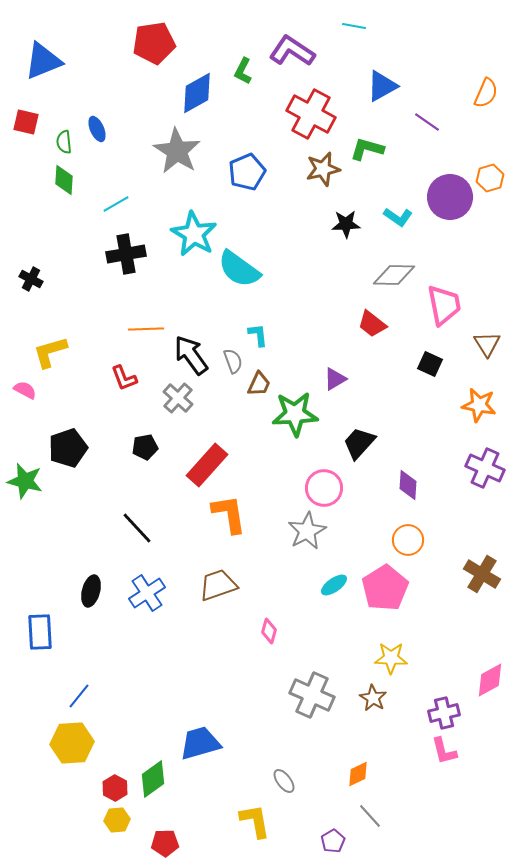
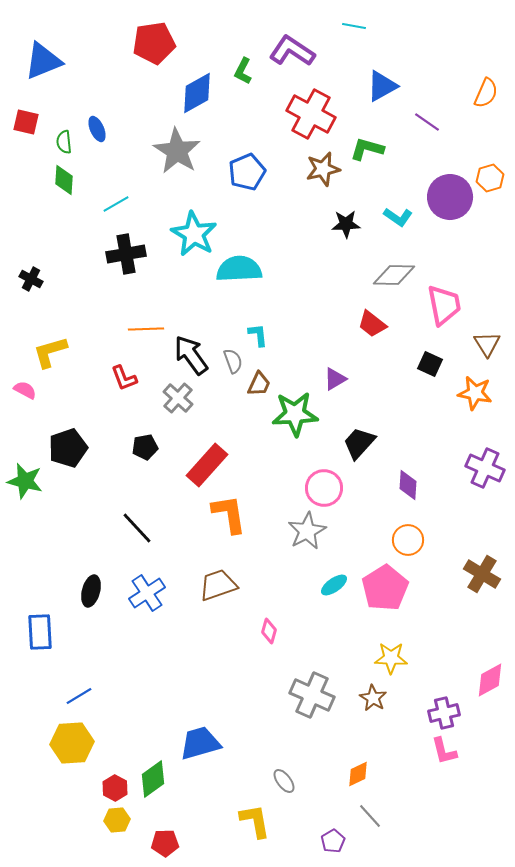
cyan semicircle at (239, 269): rotated 141 degrees clockwise
orange star at (479, 405): moved 4 px left, 12 px up
blue line at (79, 696): rotated 20 degrees clockwise
